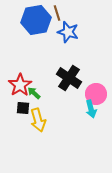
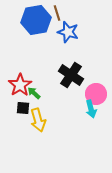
black cross: moved 2 px right, 3 px up
